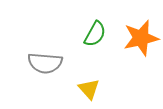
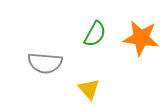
orange star: rotated 21 degrees clockwise
